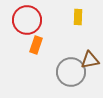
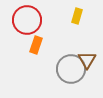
yellow rectangle: moved 1 px left, 1 px up; rotated 14 degrees clockwise
brown triangle: moved 3 px left; rotated 48 degrees counterclockwise
gray circle: moved 3 px up
